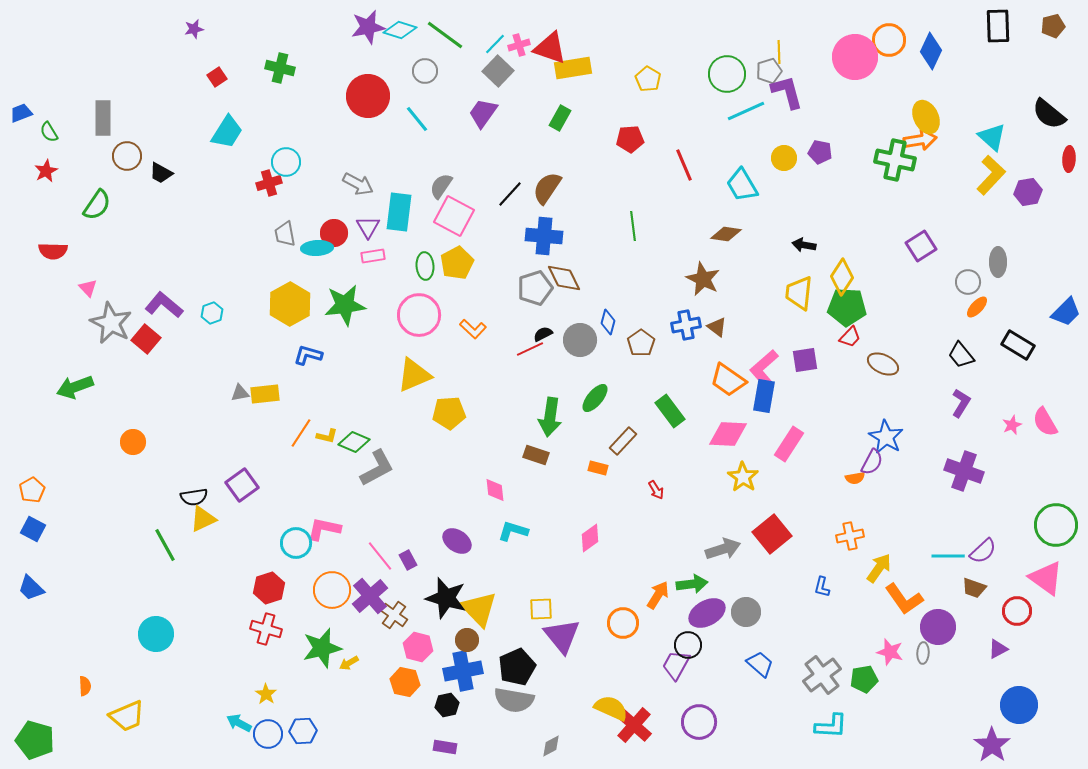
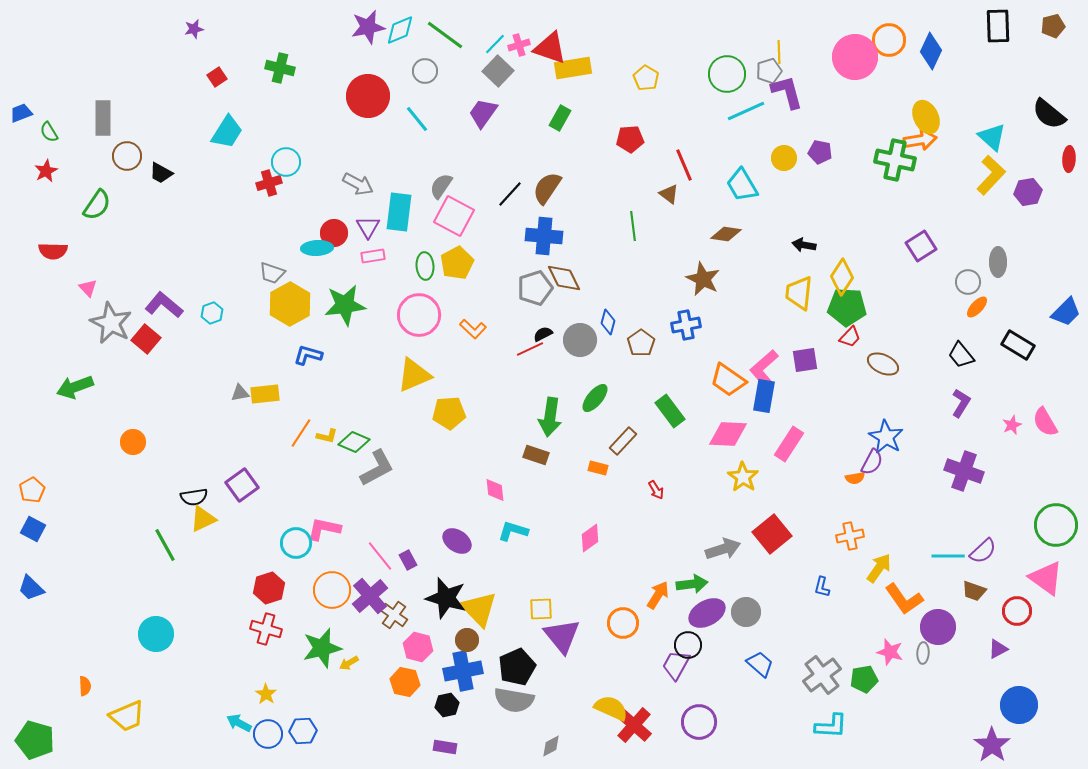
cyan diamond at (400, 30): rotated 40 degrees counterclockwise
yellow pentagon at (648, 79): moved 2 px left, 1 px up
gray trapezoid at (285, 234): moved 13 px left, 39 px down; rotated 60 degrees counterclockwise
brown triangle at (717, 327): moved 48 px left, 133 px up
brown trapezoid at (974, 588): moved 3 px down
